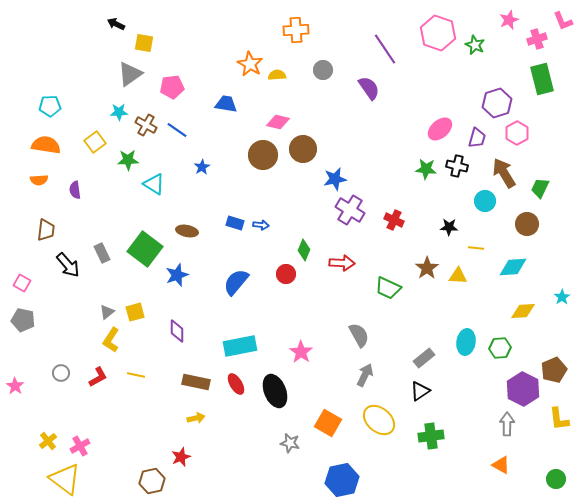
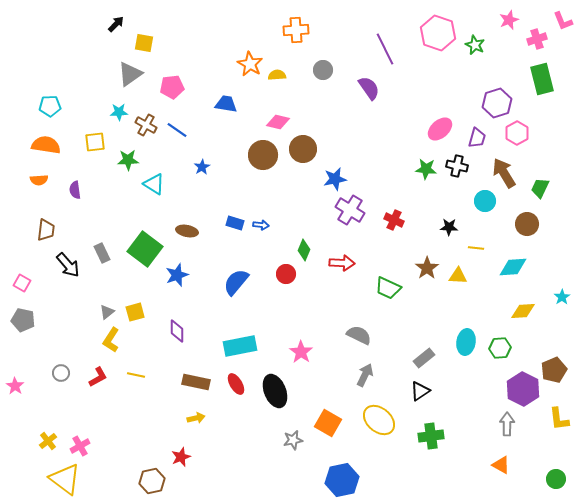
black arrow at (116, 24): rotated 108 degrees clockwise
purple line at (385, 49): rotated 8 degrees clockwise
yellow square at (95, 142): rotated 30 degrees clockwise
gray semicircle at (359, 335): rotated 35 degrees counterclockwise
gray star at (290, 443): moved 3 px right, 3 px up; rotated 24 degrees counterclockwise
